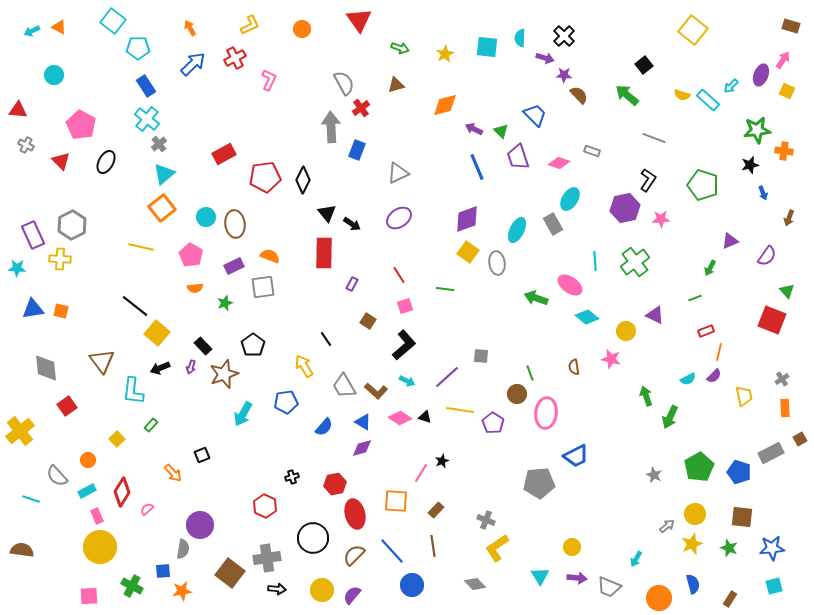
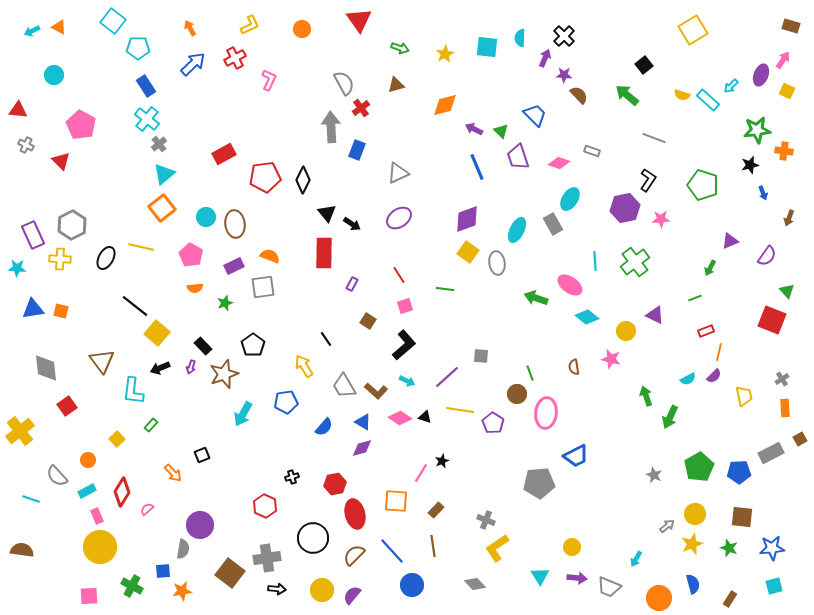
yellow square at (693, 30): rotated 20 degrees clockwise
purple arrow at (545, 58): rotated 84 degrees counterclockwise
black ellipse at (106, 162): moved 96 px down
blue pentagon at (739, 472): rotated 20 degrees counterclockwise
